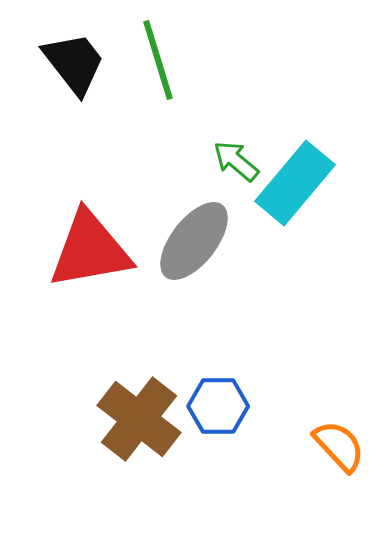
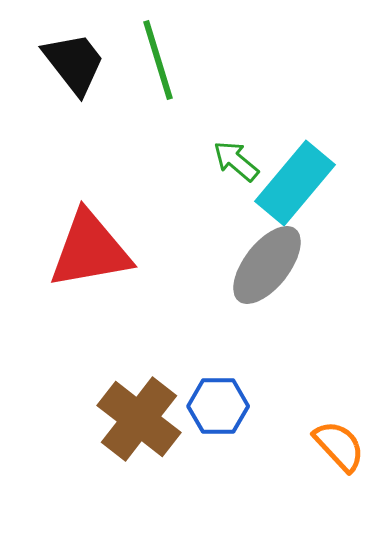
gray ellipse: moved 73 px right, 24 px down
